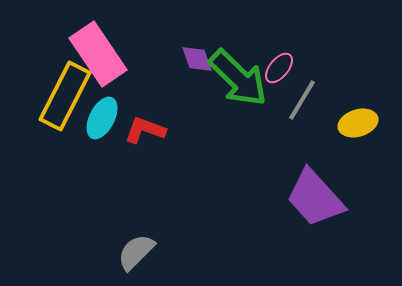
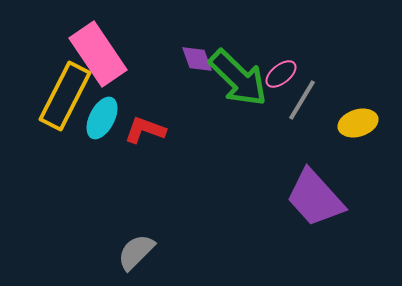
pink ellipse: moved 2 px right, 6 px down; rotated 12 degrees clockwise
